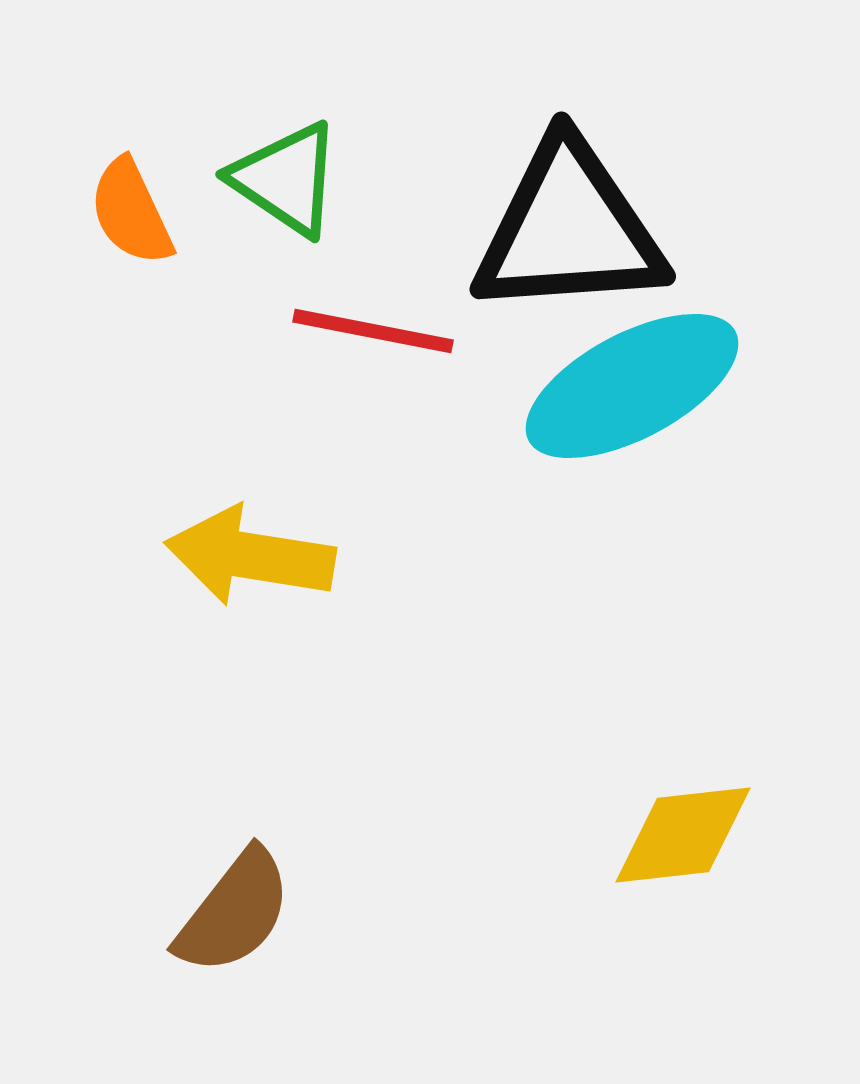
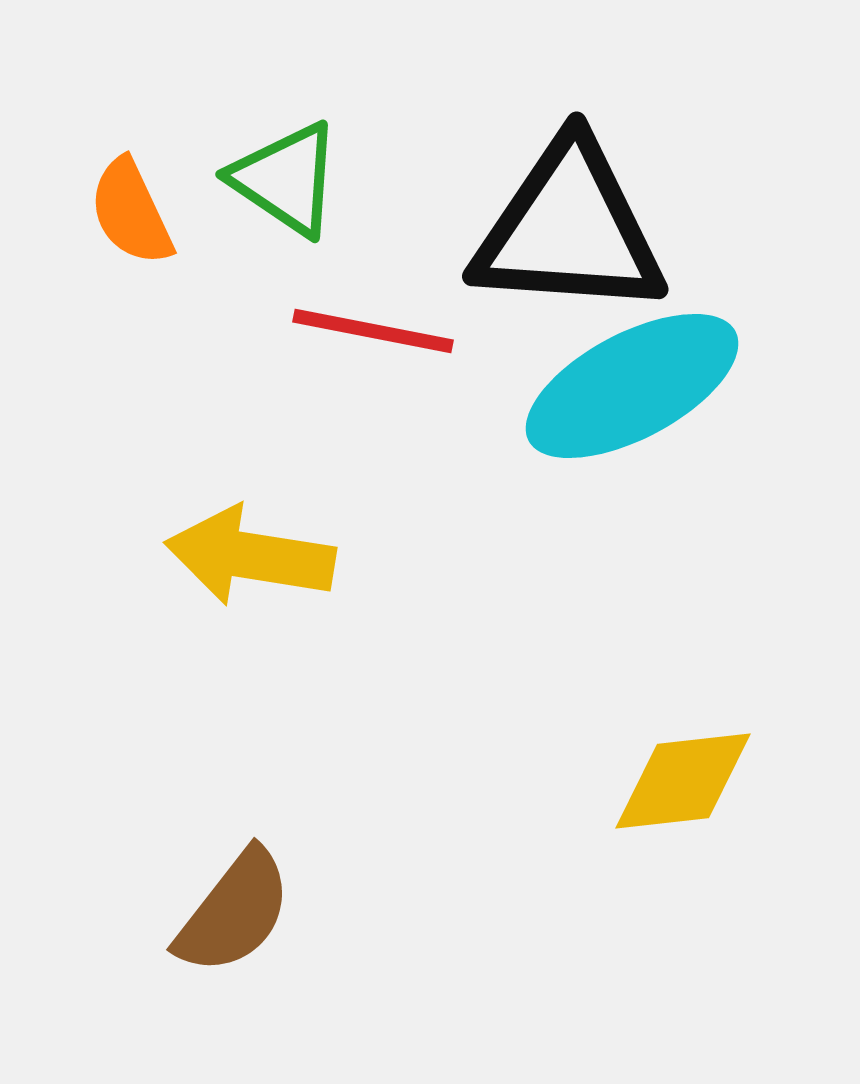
black triangle: rotated 8 degrees clockwise
yellow diamond: moved 54 px up
